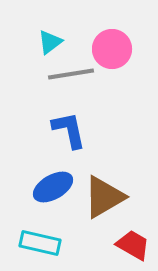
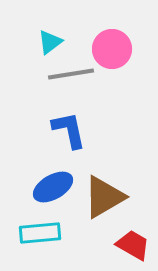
cyan rectangle: moved 10 px up; rotated 18 degrees counterclockwise
